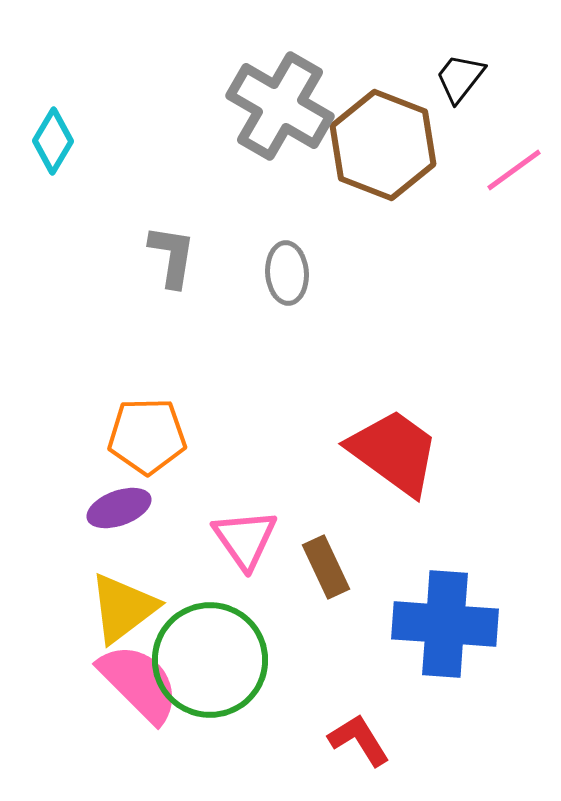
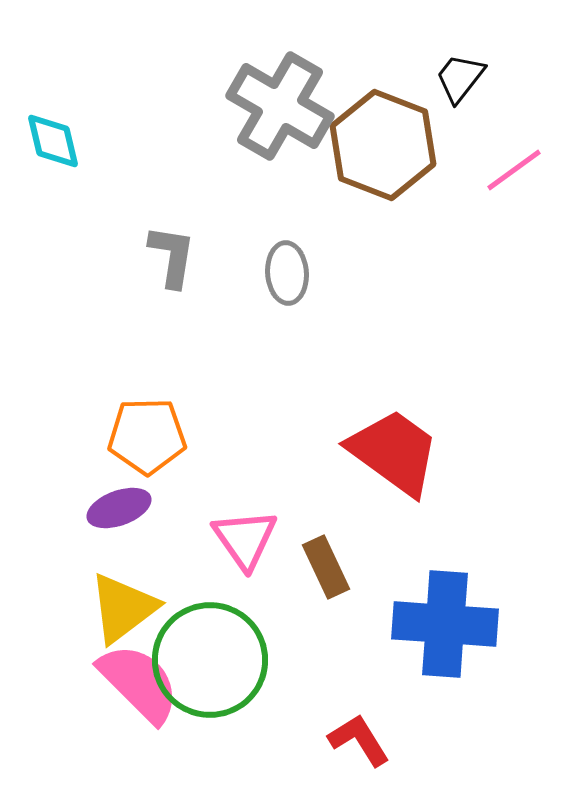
cyan diamond: rotated 44 degrees counterclockwise
